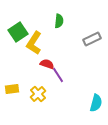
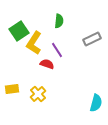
green square: moved 1 px right, 1 px up
purple line: moved 1 px left, 25 px up
